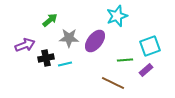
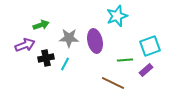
green arrow: moved 9 px left, 5 px down; rotated 21 degrees clockwise
purple ellipse: rotated 50 degrees counterclockwise
cyan line: rotated 48 degrees counterclockwise
